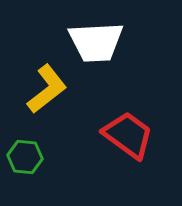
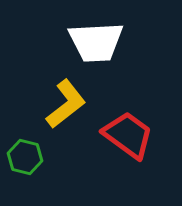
yellow L-shape: moved 19 px right, 15 px down
green hexagon: rotated 8 degrees clockwise
